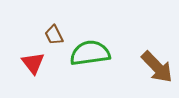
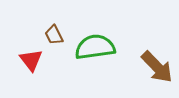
green semicircle: moved 5 px right, 6 px up
red triangle: moved 2 px left, 3 px up
